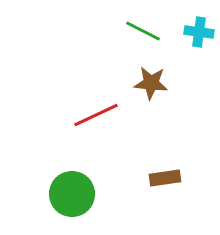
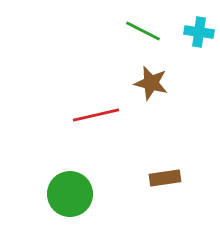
brown star: rotated 8 degrees clockwise
red line: rotated 12 degrees clockwise
green circle: moved 2 px left
